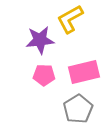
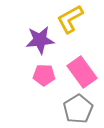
pink rectangle: moved 2 px left; rotated 68 degrees clockwise
